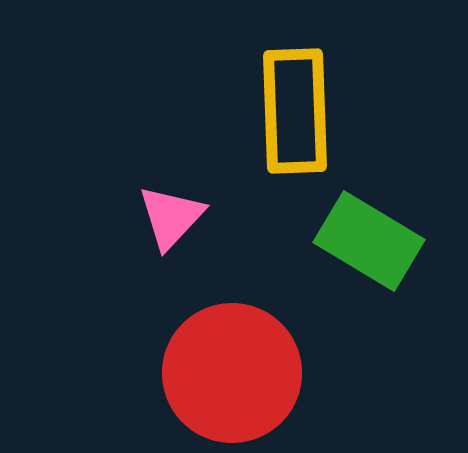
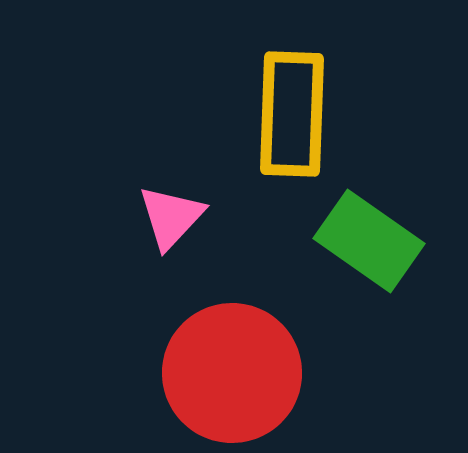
yellow rectangle: moved 3 px left, 3 px down; rotated 4 degrees clockwise
green rectangle: rotated 4 degrees clockwise
